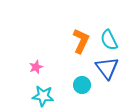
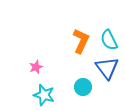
cyan circle: moved 1 px right, 2 px down
cyan star: moved 1 px right, 1 px up; rotated 10 degrees clockwise
